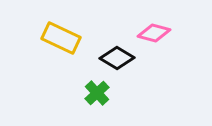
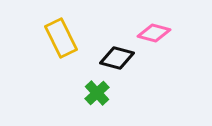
yellow rectangle: rotated 39 degrees clockwise
black diamond: rotated 16 degrees counterclockwise
